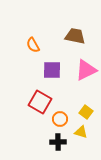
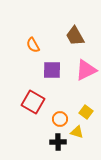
brown trapezoid: rotated 130 degrees counterclockwise
red square: moved 7 px left
yellow triangle: moved 4 px left
